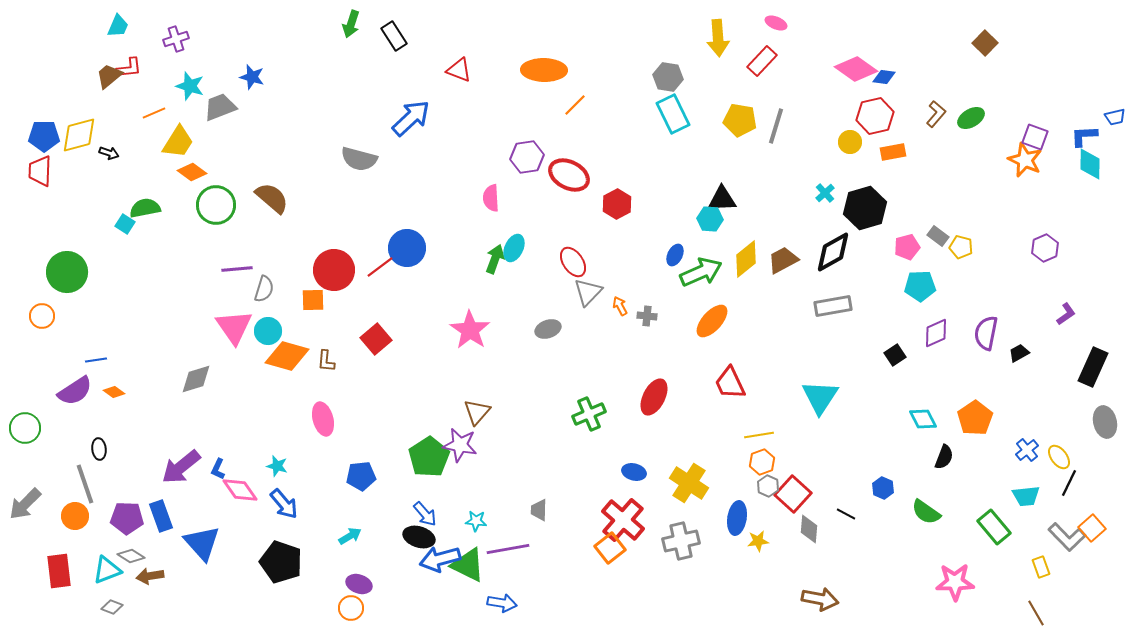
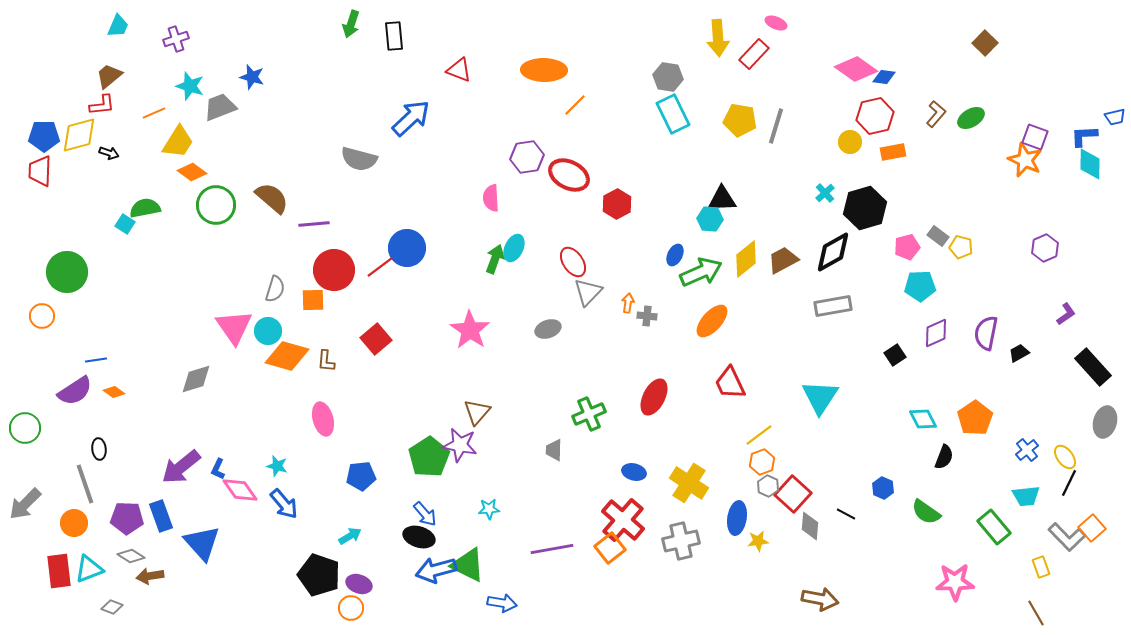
black rectangle at (394, 36): rotated 28 degrees clockwise
red rectangle at (762, 61): moved 8 px left, 7 px up
red L-shape at (129, 68): moved 27 px left, 37 px down
purple line at (237, 269): moved 77 px right, 45 px up
gray semicircle at (264, 289): moved 11 px right
orange arrow at (620, 306): moved 8 px right, 3 px up; rotated 36 degrees clockwise
black rectangle at (1093, 367): rotated 66 degrees counterclockwise
gray ellipse at (1105, 422): rotated 28 degrees clockwise
yellow line at (759, 435): rotated 28 degrees counterclockwise
yellow ellipse at (1059, 457): moved 6 px right
gray trapezoid at (539, 510): moved 15 px right, 60 px up
orange circle at (75, 516): moved 1 px left, 7 px down
cyan star at (476, 521): moved 13 px right, 12 px up; rotated 10 degrees counterclockwise
gray diamond at (809, 529): moved 1 px right, 3 px up
purple line at (508, 549): moved 44 px right
blue arrow at (440, 559): moved 4 px left, 11 px down
black pentagon at (281, 562): moved 38 px right, 13 px down
cyan triangle at (107, 570): moved 18 px left, 1 px up
